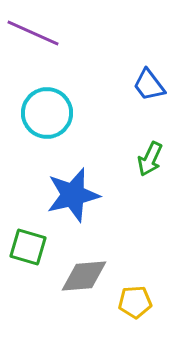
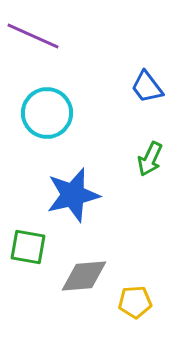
purple line: moved 3 px down
blue trapezoid: moved 2 px left, 2 px down
green square: rotated 6 degrees counterclockwise
